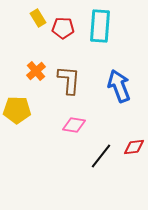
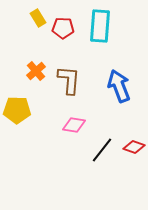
red diamond: rotated 25 degrees clockwise
black line: moved 1 px right, 6 px up
